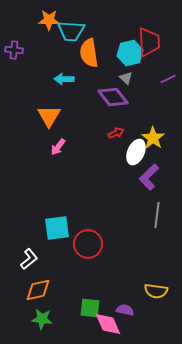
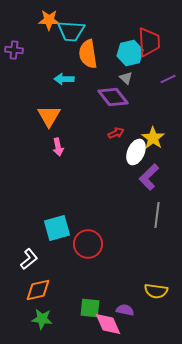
orange semicircle: moved 1 px left, 1 px down
pink arrow: rotated 48 degrees counterclockwise
cyan square: rotated 8 degrees counterclockwise
